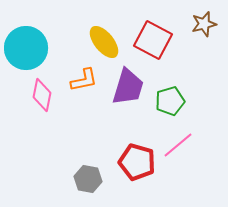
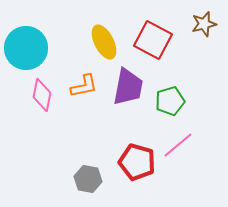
yellow ellipse: rotated 12 degrees clockwise
orange L-shape: moved 6 px down
purple trapezoid: rotated 6 degrees counterclockwise
